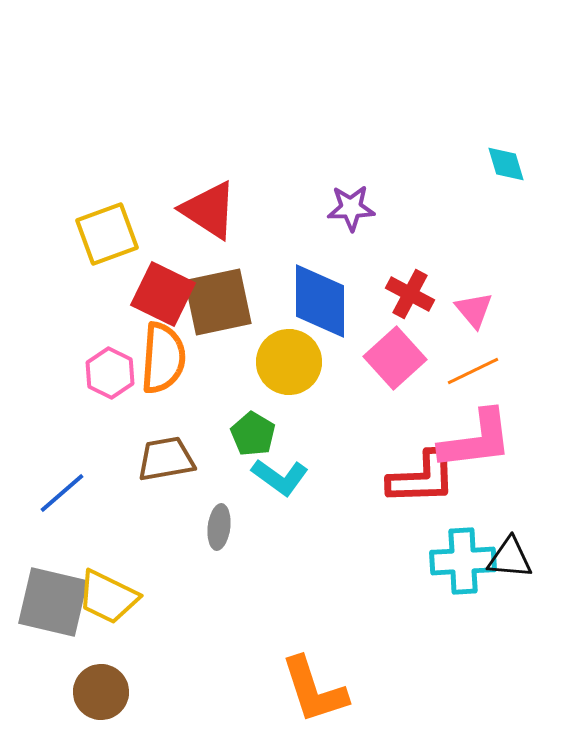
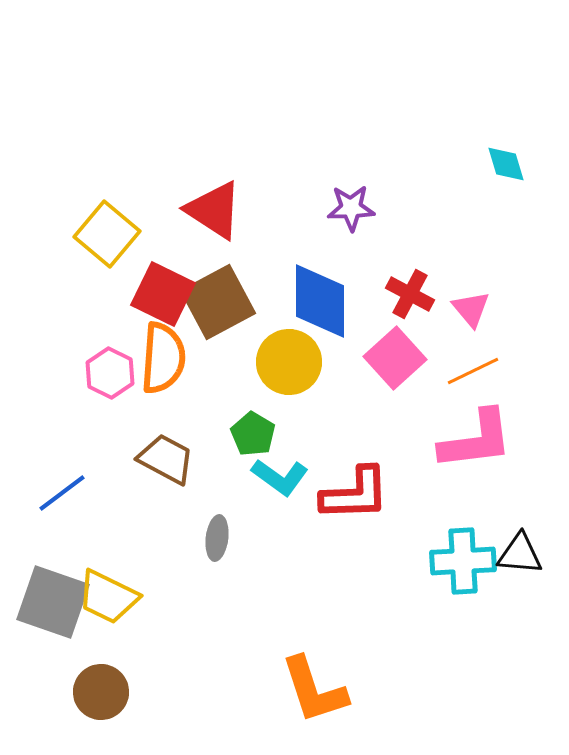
red triangle: moved 5 px right
yellow square: rotated 30 degrees counterclockwise
brown square: rotated 16 degrees counterclockwise
pink triangle: moved 3 px left, 1 px up
brown trapezoid: rotated 38 degrees clockwise
red L-shape: moved 67 px left, 16 px down
blue line: rotated 4 degrees clockwise
gray ellipse: moved 2 px left, 11 px down
black triangle: moved 10 px right, 4 px up
gray square: rotated 6 degrees clockwise
